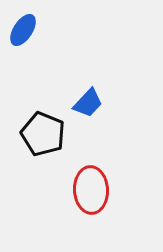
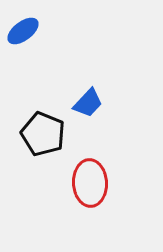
blue ellipse: moved 1 px down; rotated 20 degrees clockwise
red ellipse: moved 1 px left, 7 px up
